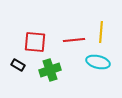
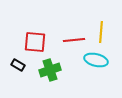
cyan ellipse: moved 2 px left, 2 px up
